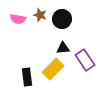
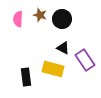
pink semicircle: rotated 84 degrees clockwise
black triangle: rotated 32 degrees clockwise
yellow rectangle: rotated 60 degrees clockwise
black rectangle: moved 1 px left
